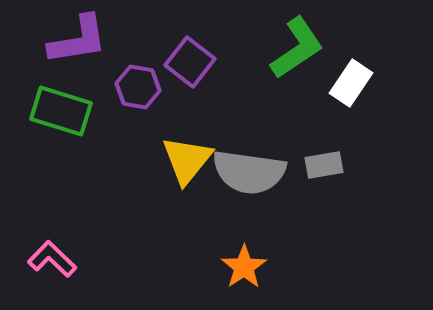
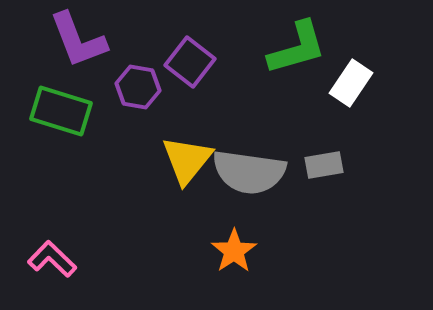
purple L-shape: rotated 78 degrees clockwise
green L-shape: rotated 18 degrees clockwise
orange star: moved 10 px left, 16 px up
